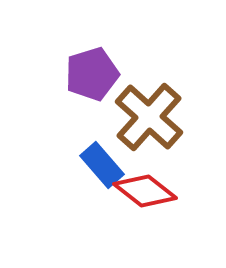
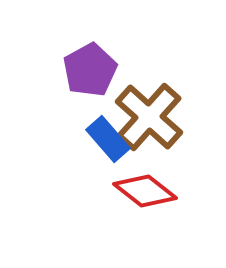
purple pentagon: moved 2 px left, 4 px up; rotated 12 degrees counterclockwise
blue rectangle: moved 6 px right, 26 px up
